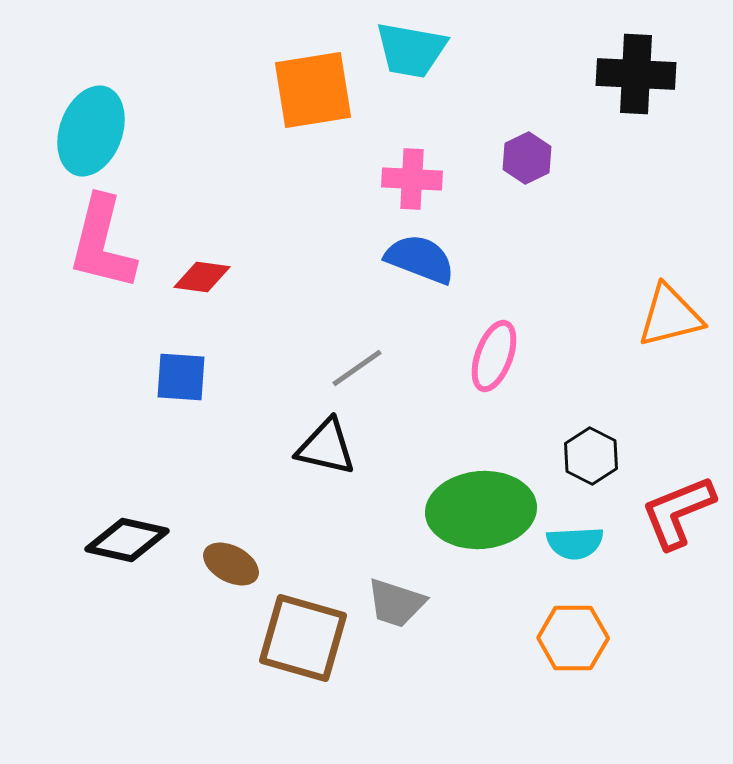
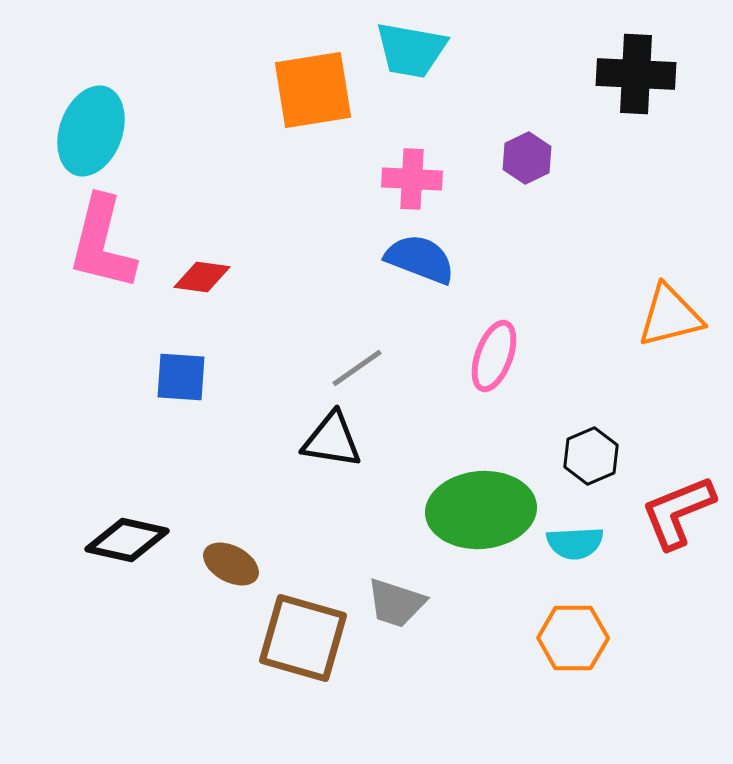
black triangle: moved 6 px right, 7 px up; rotated 4 degrees counterclockwise
black hexagon: rotated 10 degrees clockwise
